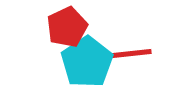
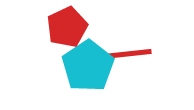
cyan pentagon: moved 1 px right, 4 px down
